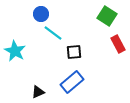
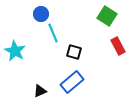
cyan line: rotated 30 degrees clockwise
red rectangle: moved 2 px down
black square: rotated 21 degrees clockwise
black triangle: moved 2 px right, 1 px up
